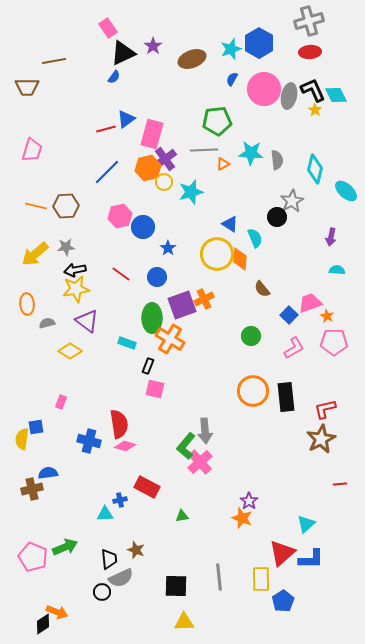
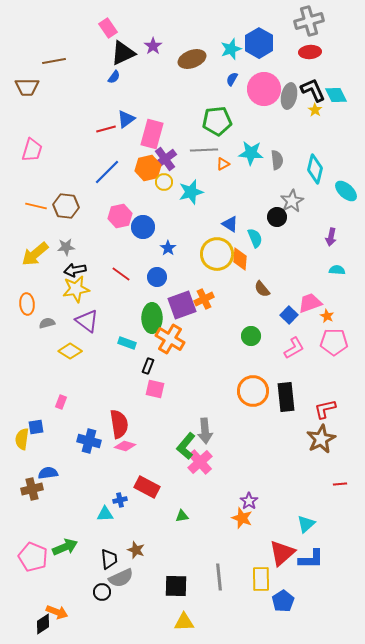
brown hexagon at (66, 206): rotated 10 degrees clockwise
